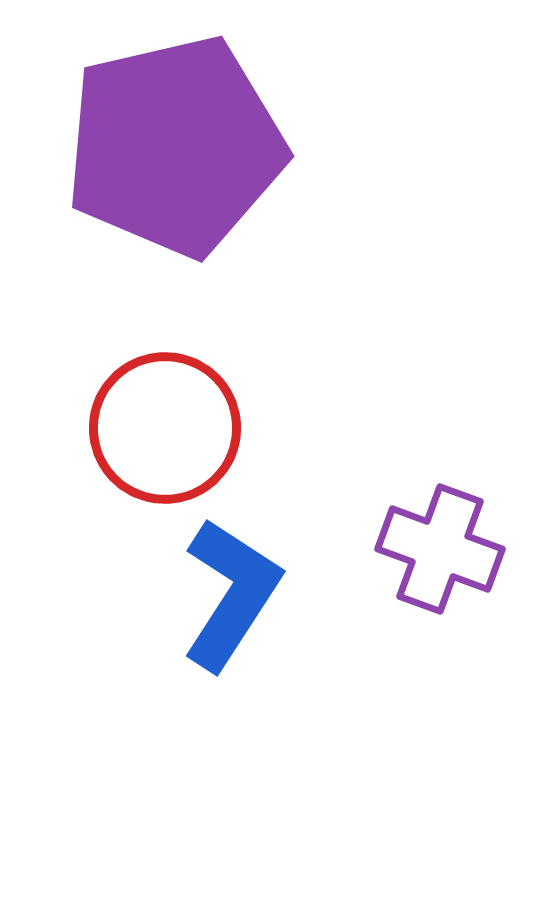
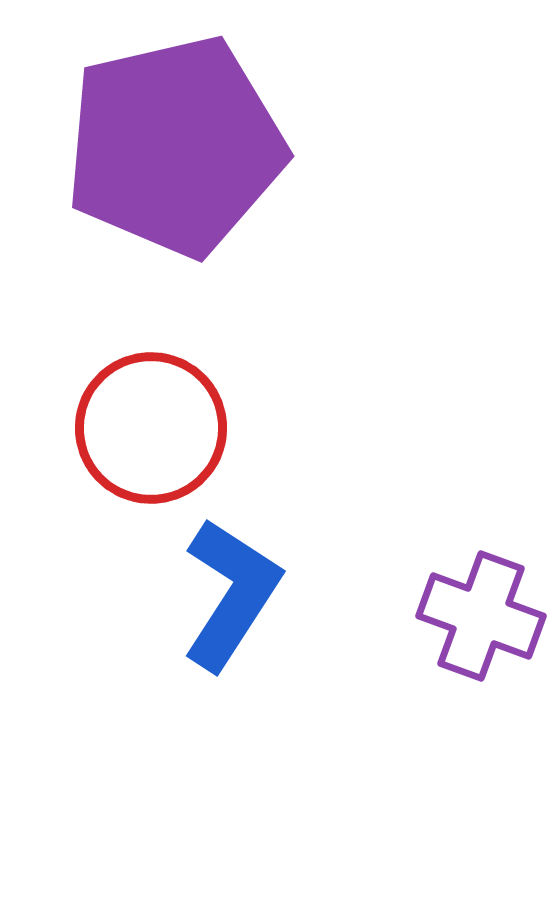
red circle: moved 14 px left
purple cross: moved 41 px right, 67 px down
